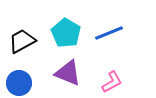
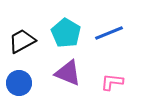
pink L-shape: rotated 145 degrees counterclockwise
